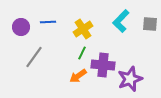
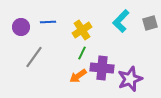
gray square: moved 1 px up; rotated 21 degrees counterclockwise
yellow cross: moved 1 px left, 1 px down
purple cross: moved 1 px left, 3 px down
